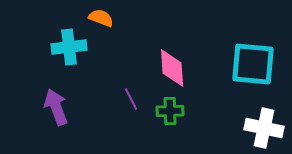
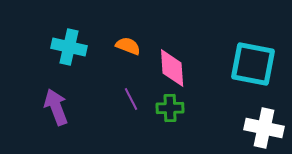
orange semicircle: moved 27 px right, 28 px down
cyan cross: rotated 20 degrees clockwise
cyan square: rotated 6 degrees clockwise
green cross: moved 3 px up
